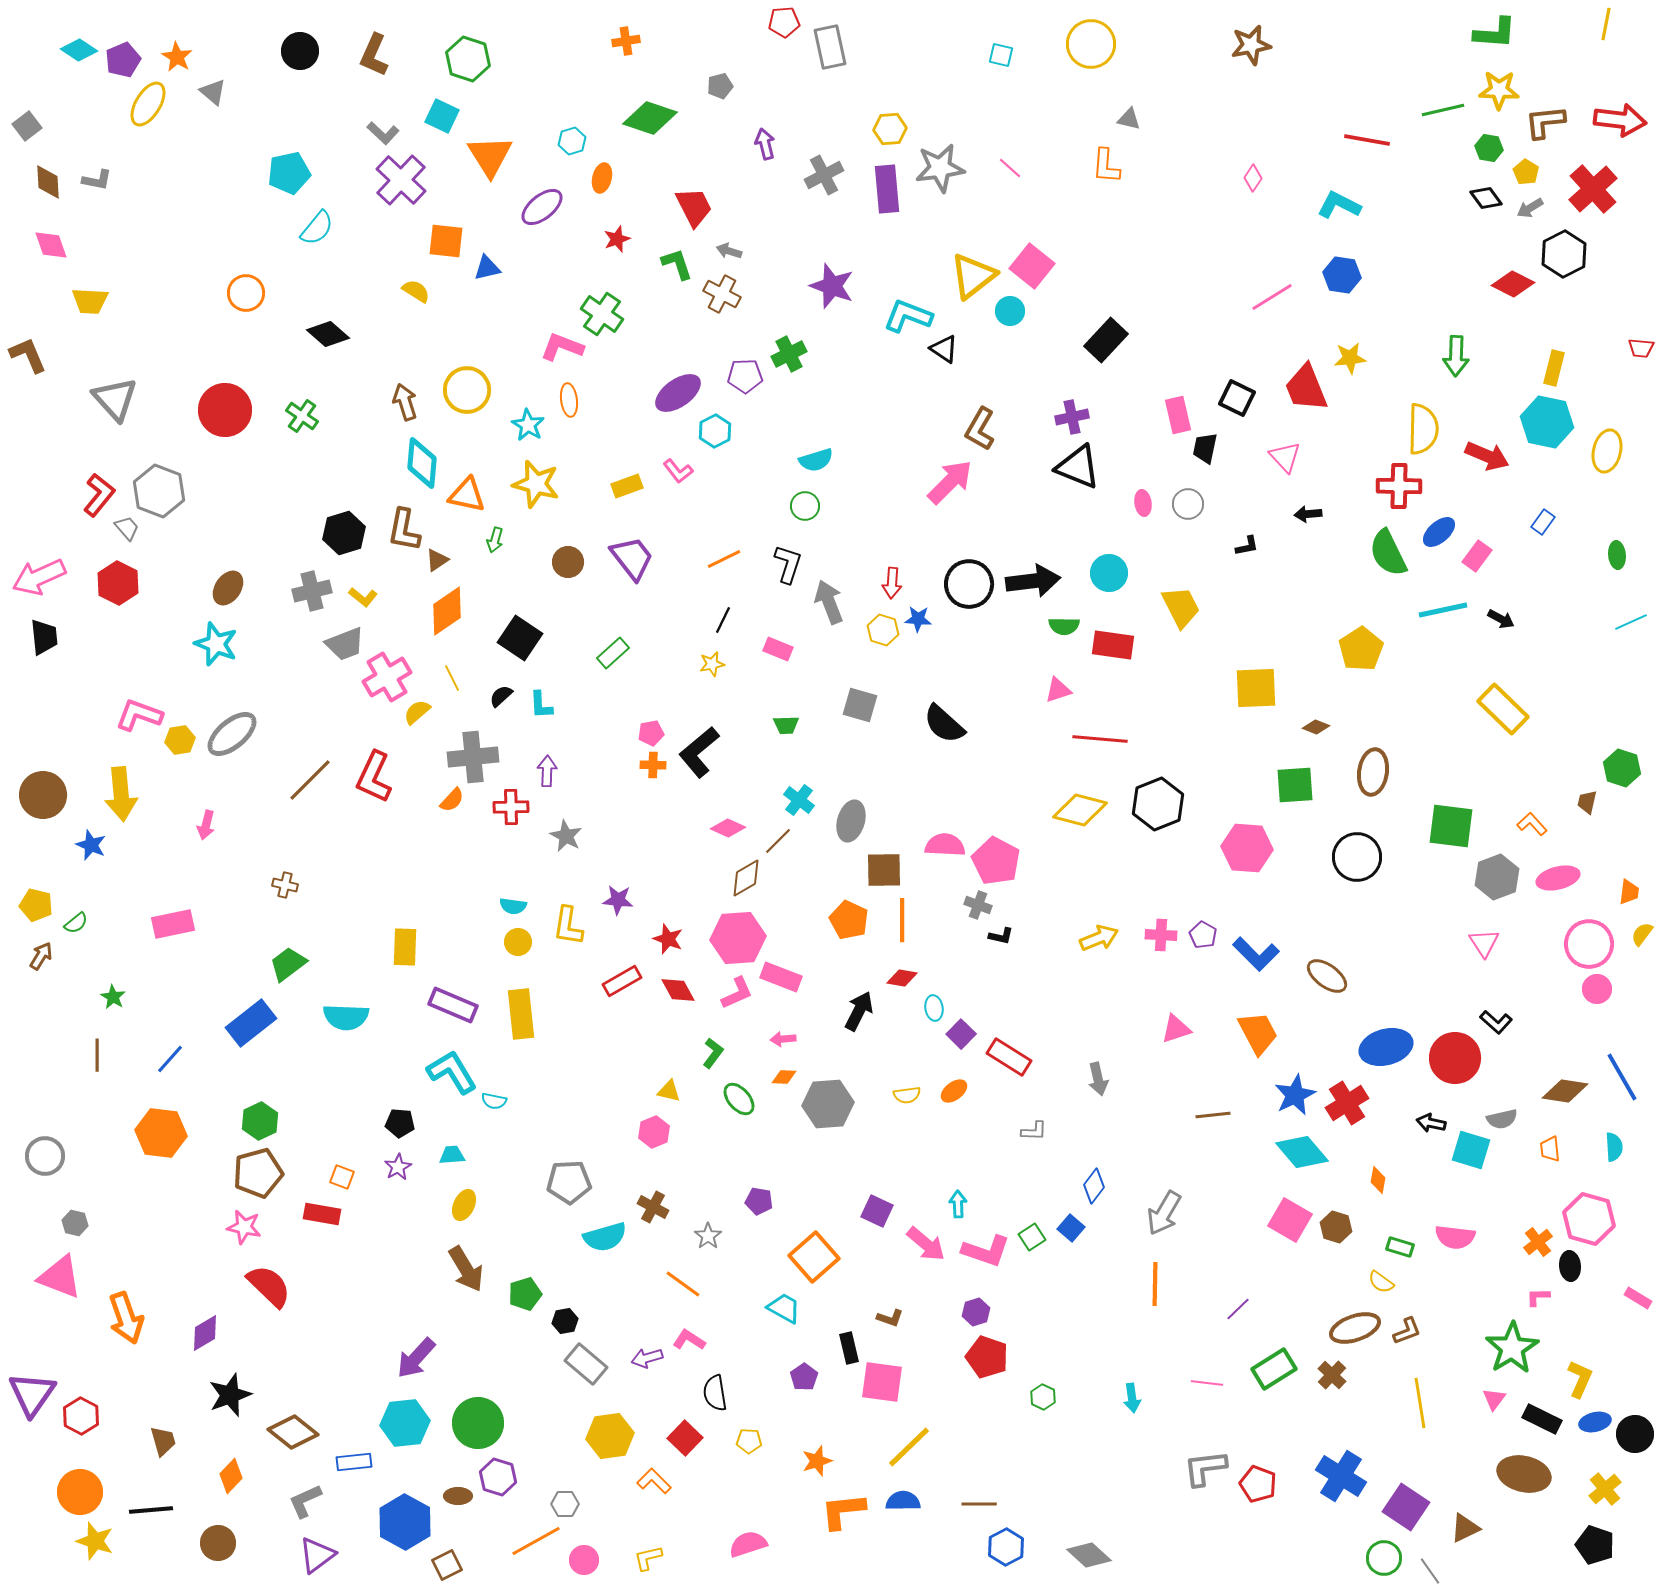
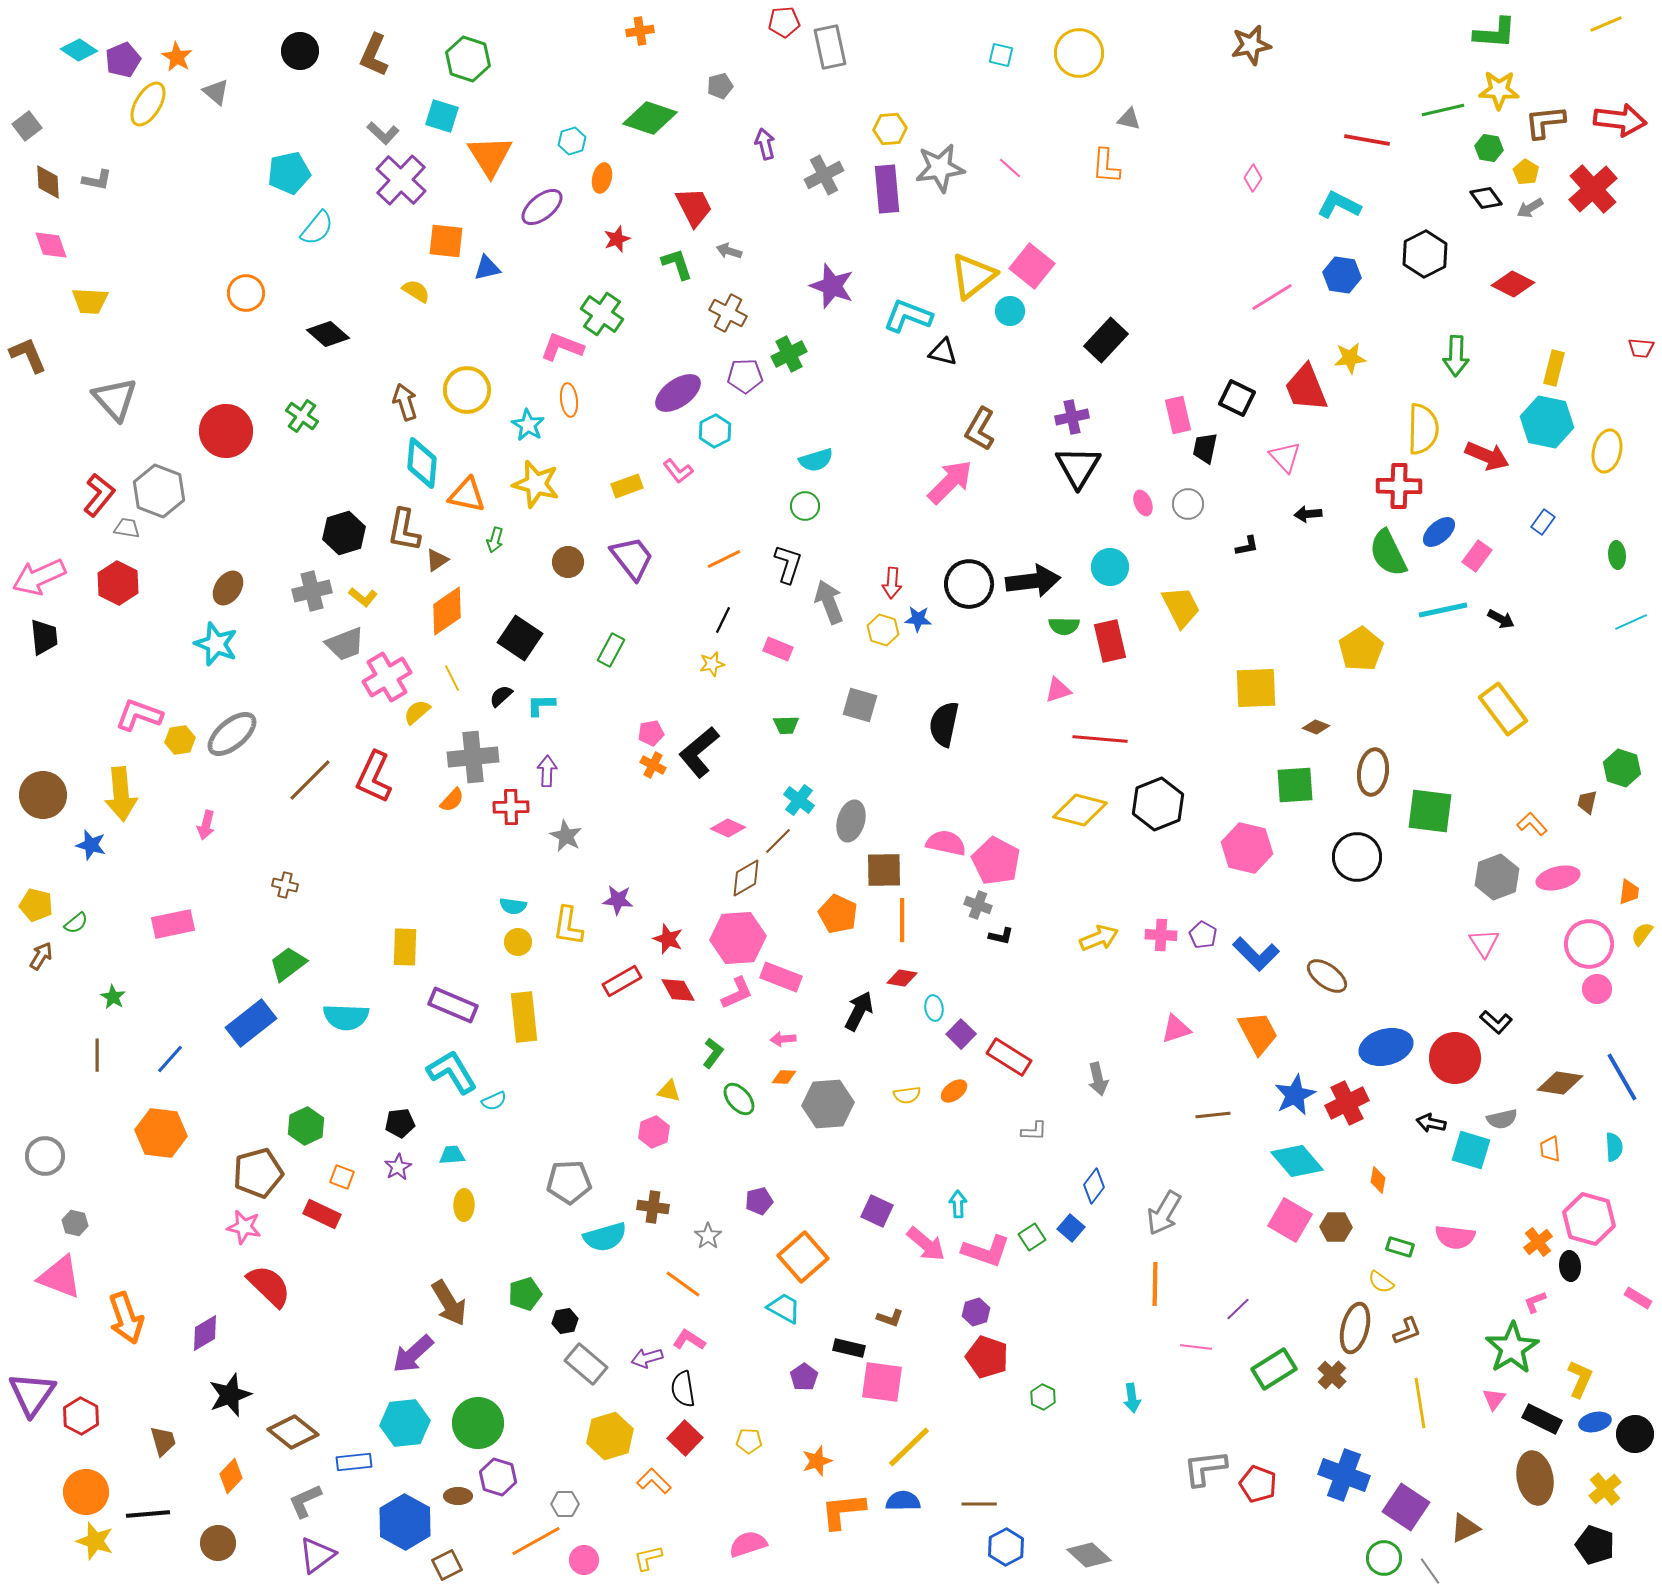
yellow line at (1606, 24): rotated 56 degrees clockwise
orange cross at (626, 41): moved 14 px right, 10 px up
yellow circle at (1091, 44): moved 12 px left, 9 px down
gray triangle at (213, 92): moved 3 px right
cyan square at (442, 116): rotated 8 degrees counterclockwise
black hexagon at (1564, 254): moved 139 px left
brown cross at (722, 294): moved 6 px right, 19 px down
black triangle at (944, 349): moved 1 px left, 3 px down; rotated 20 degrees counterclockwise
red circle at (225, 410): moved 1 px right, 21 px down
black triangle at (1078, 467): rotated 39 degrees clockwise
pink ellipse at (1143, 503): rotated 15 degrees counterclockwise
gray trapezoid at (127, 528): rotated 40 degrees counterclockwise
cyan circle at (1109, 573): moved 1 px right, 6 px up
red rectangle at (1113, 645): moved 3 px left, 4 px up; rotated 69 degrees clockwise
green rectangle at (613, 653): moved 2 px left, 3 px up; rotated 20 degrees counterclockwise
cyan L-shape at (541, 705): rotated 92 degrees clockwise
yellow rectangle at (1503, 709): rotated 9 degrees clockwise
black semicircle at (944, 724): rotated 60 degrees clockwise
orange cross at (653, 765): rotated 25 degrees clockwise
green square at (1451, 826): moved 21 px left, 15 px up
blue star at (91, 845): rotated 8 degrees counterclockwise
pink semicircle at (945, 845): moved 1 px right, 2 px up; rotated 9 degrees clockwise
pink hexagon at (1247, 848): rotated 9 degrees clockwise
orange pentagon at (849, 920): moved 11 px left, 6 px up
yellow rectangle at (521, 1014): moved 3 px right, 3 px down
brown diamond at (1565, 1091): moved 5 px left, 8 px up
cyan semicircle at (494, 1101): rotated 35 degrees counterclockwise
red cross at (1347, 1103): rotated 6 degrees clockwise
green hexagon at (260, 1121): moved 46 px right, 5 px down
black pentagon at (400, 1123): rotated 12 degrees counterclockwise
cyan diamond at (1302, 1152): moved 5 px left, 9 px down
purple pentagon at (759, 1201): rotated 24 degrees counterclockwise
yellow ellipse at (464, 1205): rotated 24 degrees counterclockwise
brown cross at (653, 1207): rotated 20 degrees counterclockwise
red rectangle at (322, 1214): rotated 15 degrees clockwise
brown hexagon at (1336, 1227): rotated 16 degrees counterclockwise
orange square at (814, 1257): moved 11 px left
brown arrow at (466, 1269): moved 17 px left, 34 px down
pink L-shape at (1538, 1297): moved 3 px left, 5 px down; rotated 20 degrees counterclockwise
brown ellipse at (1355, 1328): rotated 57 degrees counterclockwise
black rectangle at (849, 1348): rotated 64 degrees counterclockwise
purple arrow at (416, 1358): moved 3 px left, 4 px up; rotated 6 degrees clockwise
pink line at (1207, 1383): moved 11 px left, 36 px up
black semicircle at (715, 1393): moved 32 px left, 4 px up
yellow hexagon at (610, 1436): rotated 9 degrees counterclockwise
brown ellipse at (1524, 1474): moved 11 px right, 4 px down; rotated 66 degrees clockwise
blue cross at (1341, 1476): moved 3 px right, 1 px up; rotated 12 degrees counterclockwise
orange circle at (80, 1492): moved 6 px right
black line at (151, 1510): moved 3 px left, 4 px down
